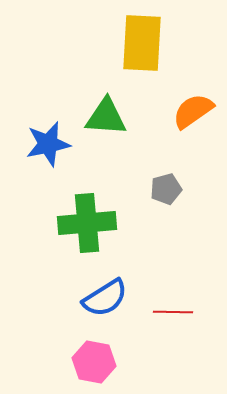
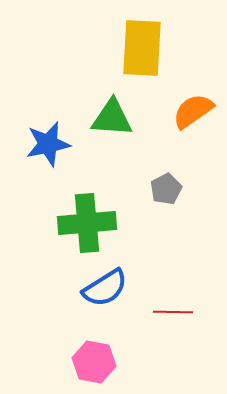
yellow rectangle: moved 5 px down
green triangle: moved 6 px right, 1 px down
gray pentagon: rotated 12 degrees counterclockwise
blue semicircle: moved 10 px up
